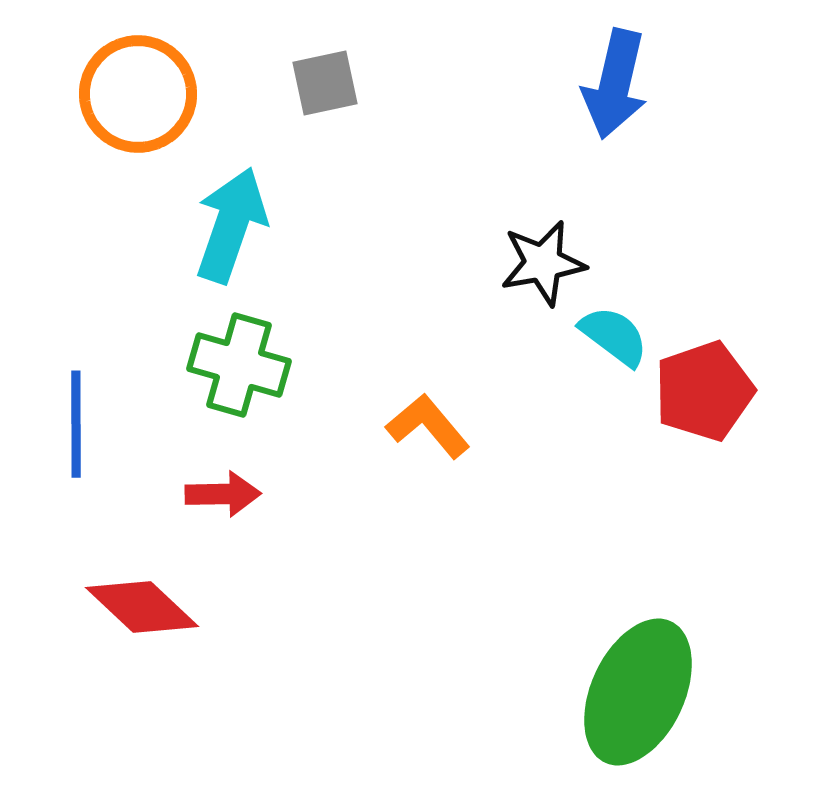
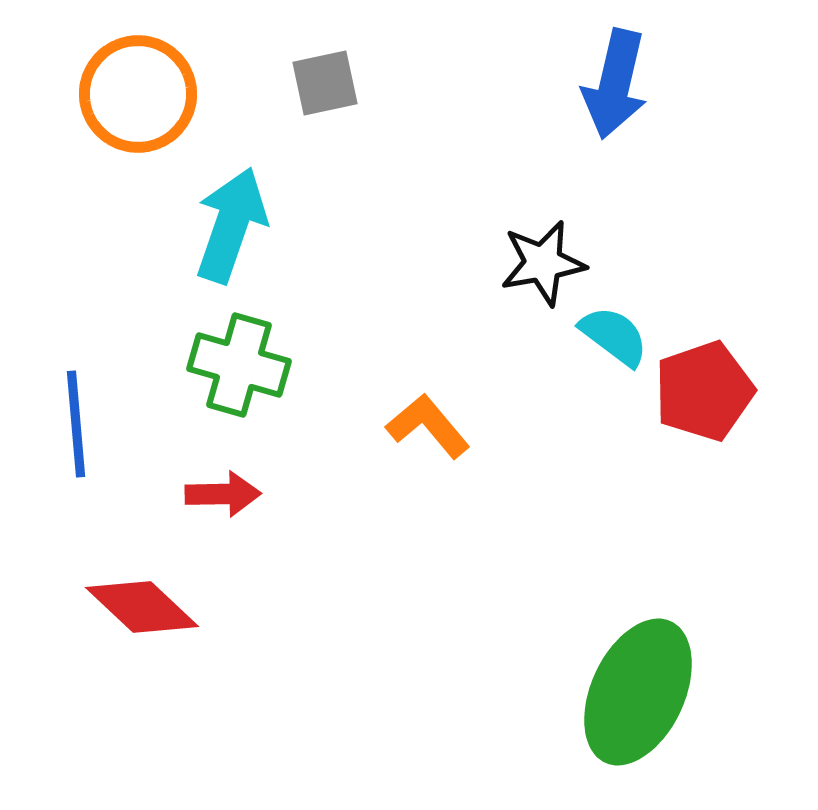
blue line: rotated 5 degrees counterclockwise
